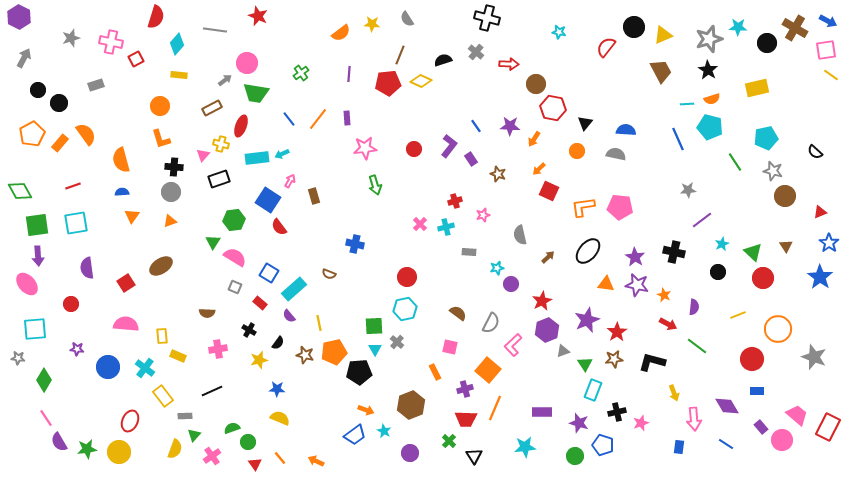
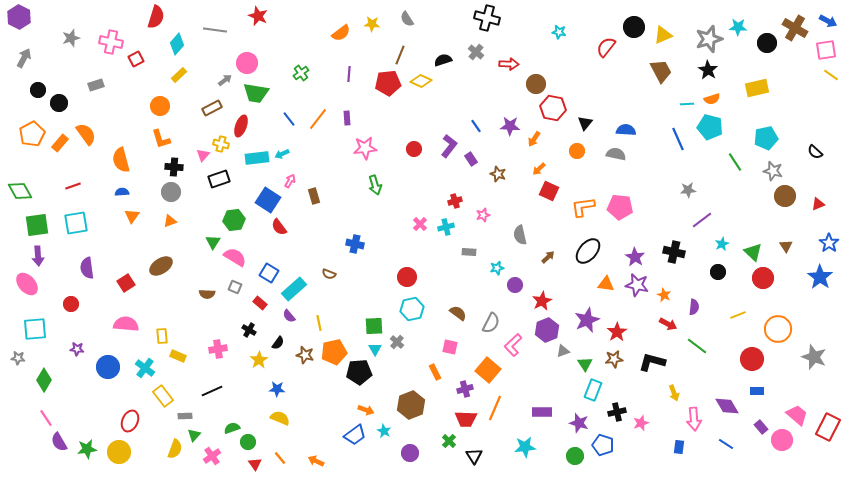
yellow rectangle at (179, 75): rotated 49 degrees counterclockwise
red triangle at (820, 212): moved 2 px left, 8 px up
purple circle at (511, 284): moved 4 px right, 1 px down
cyan hexagon at (405, 309): moved 7 px right
brown semicircle at (207, 313): moved 19 px up
yellow star at (259, 360): rotated 18 degrees counterclockwise
